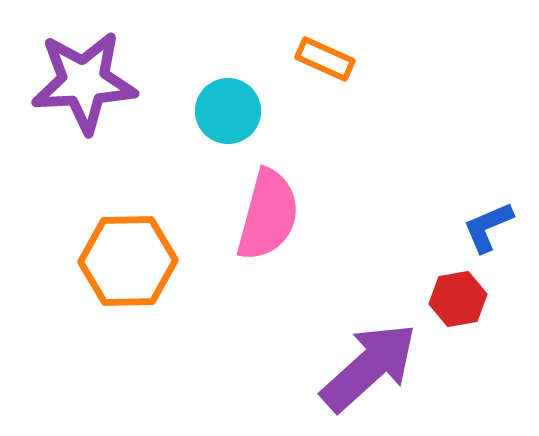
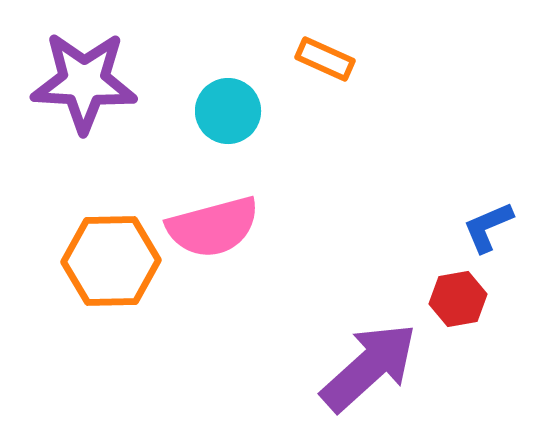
purple star: rotated 6 degrees clockwise
pink semicircle: moved 55 px left, 12 px down; rotated 60 degrees clockwise
orange hexagon: moved 17 px left
